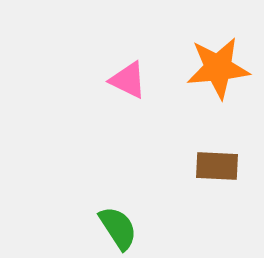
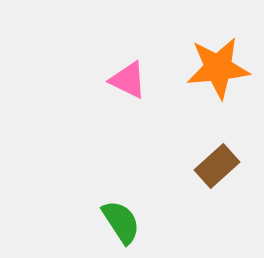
brown rectangle: rotated 45 degrees counterclockwise
green semicircle: moved 3 px right, 6 px up
